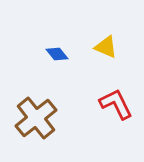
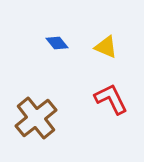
blue diamond: moved 11 px up
red L-shape: moved 5 px left, 5 px up
